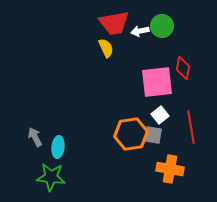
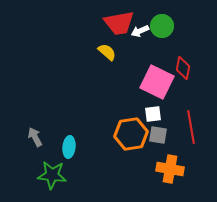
red trapezoid: moved 5 px right
white arrow: rotated 12 degrees counterclockwise
yellow semicircle: moved 1 px right, 4 px down; rotated 24 degrees counterclockwise
pink square: rotated 32 degrees clockwise
white square: moved 7 px left, 1 px up; rotated 30 degrees clockwise
gray square: moved 5 px right
cyan ellipse: moved 11 px right
green star: moved 1 px right, 2 px up
